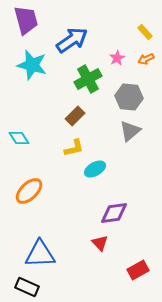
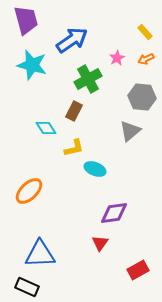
gray hexagon: moved 13 px right
brown rectangle: moved 1 px left, 5 px up; rotated 18 degrees counterclockwise
cyan diamond: moved 27 px right, 10 px up
cyan ellipse: rotated 50 degrees clockwise
red triangle: rotated 18 degrees clockwise
